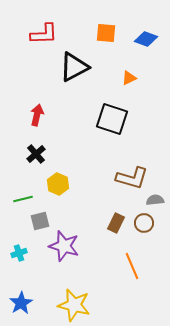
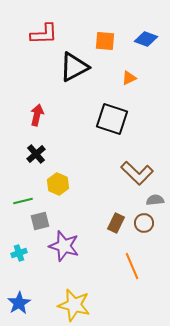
orange square: moved 1 px left, 8 px down
brown L-shape: moved 5 px right, 5 px up; rotated 28 degrees clockwise
green line: moved 2 px down
blue star: moved 2 px left
